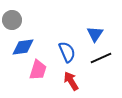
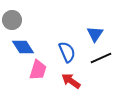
blue diamond: rotated 65 degrees clockwise
red arrow: rotated 24 degrees counterclockwise
